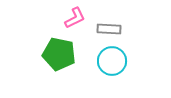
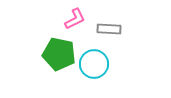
pink L-shape: moved 1 px down
cyan circle: moved 18 px left, 3 px down
